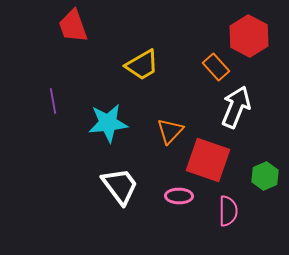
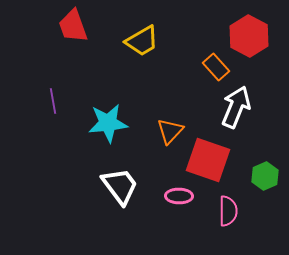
yellow trapezoid: moved 24 px up
